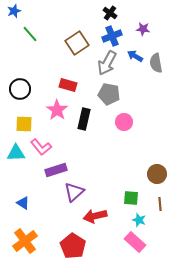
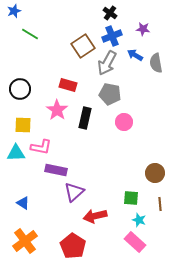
green line: rotated 18 degrees counterclockwise
brown square: moved 6 px right, 3 px down
blue arrow: moved 1 px up
gray pentagon: moved 1 px right
black rectangle: moved 1 px right, 1 px up
yellow square: moved 1 px left, 1 px down
pink L-shape: rotated 40 degrees counterclockwise
purple rectangle: rotated 30 degrees clockwise
brown circle: moved 2 px left, 1 px up
